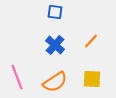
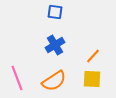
orange line: moved 2 px right, 15 px down
blue cross: rotated 18 degrees clockwise
pink line: moved 1 px down
orange semicircle: moved 1 px left, 1 px up
